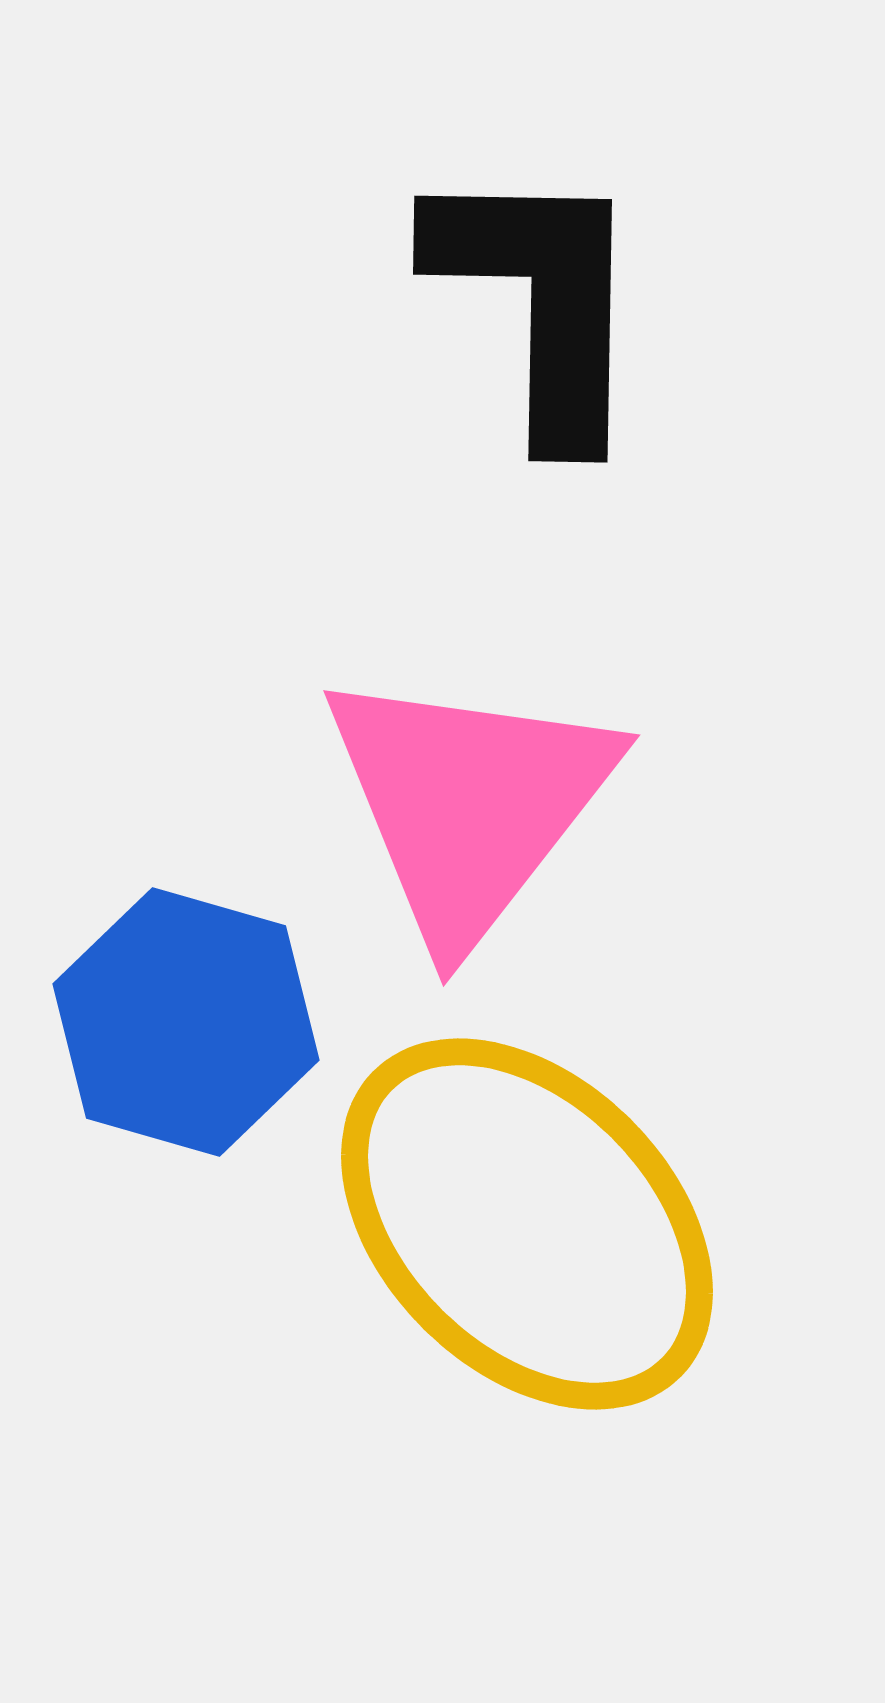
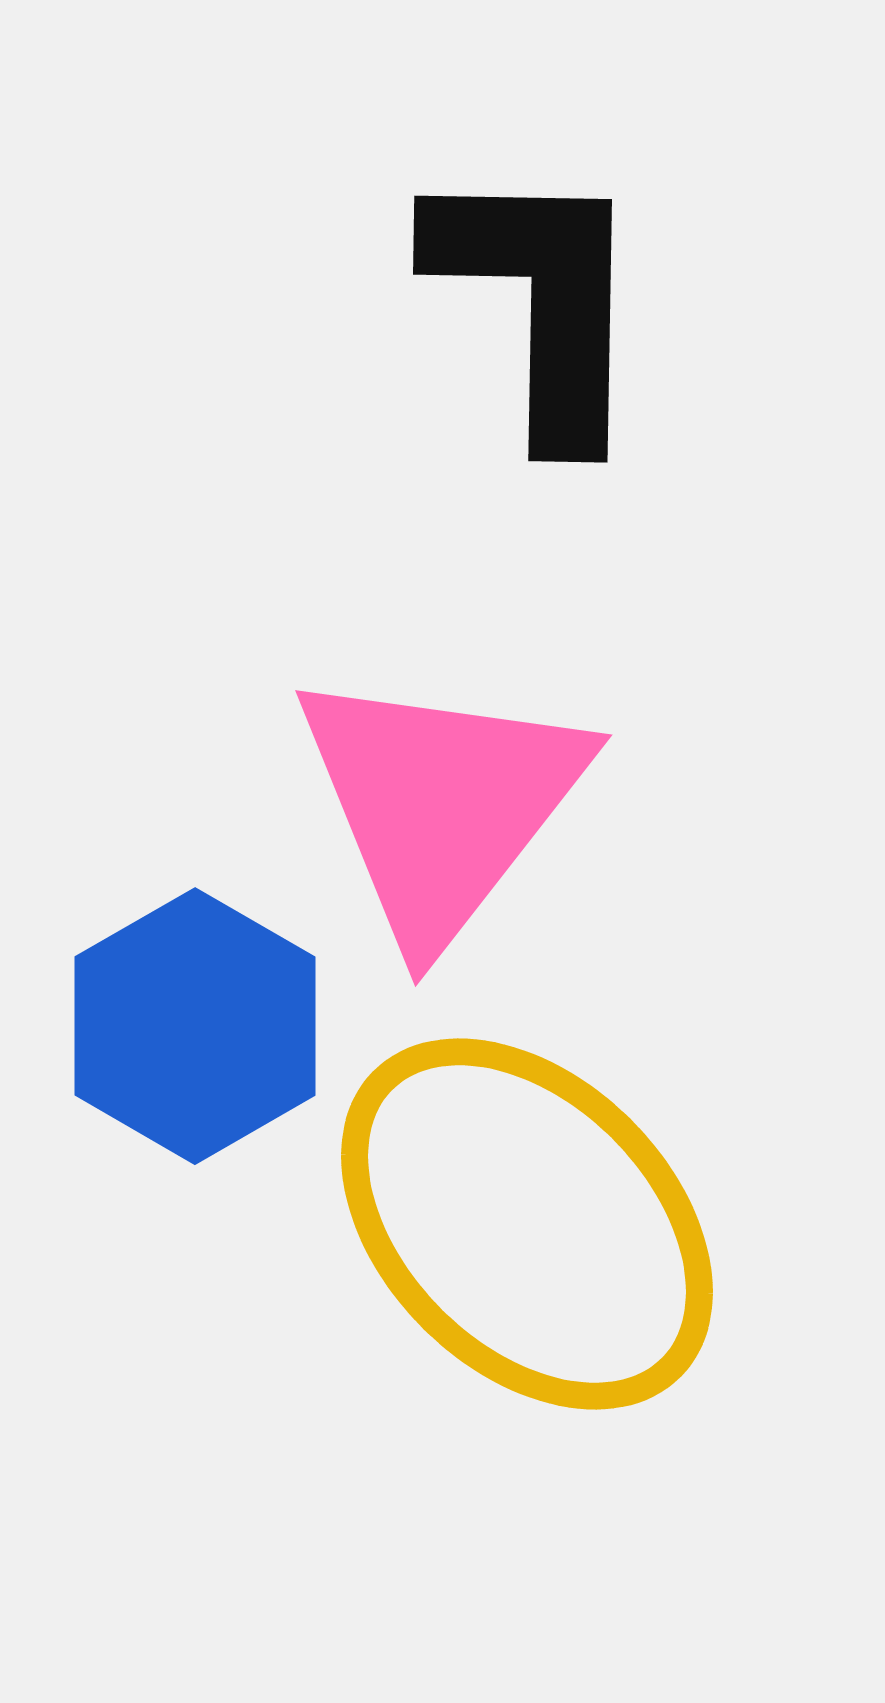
pink triangle: moved 28 px left
blue hexagon: moved 9 px right, 4 px down; rotated 14 degrees clockwise
